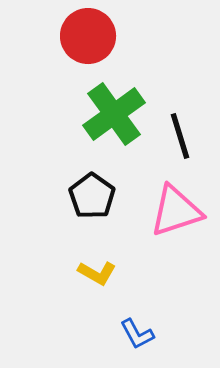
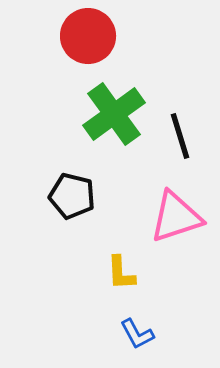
black pentagon: moved 20 px left; rotated 21 degrees counterclockwise
pink triangle: moved 6 px down
yellow L-shape: moved 24 px right; rotated 57 degrees clockwise
